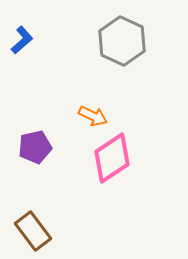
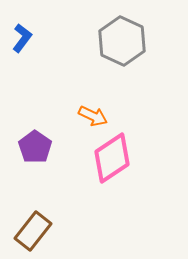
blue L-shape: moved 2 px up; rotated 12 degrees counterclockwise
purple pentagon: rotated 24 degrees counterclockwise
brown rectangle: rotated 75 degrees clockwise
